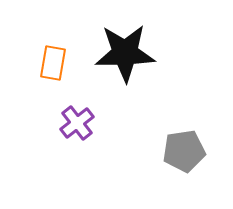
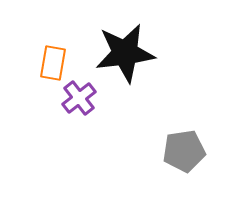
black star: rotated 6 degrees counterclockwise
purple cross: moved 2 px right, 25 px up
